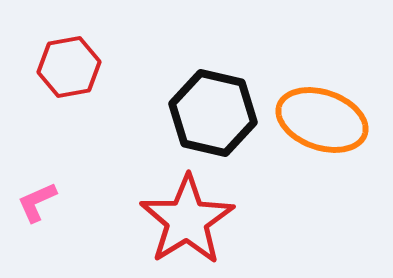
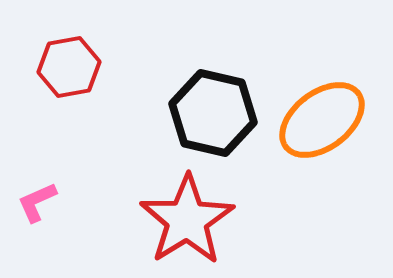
orange ellipse: rotated 56 degrees counterclockwise
